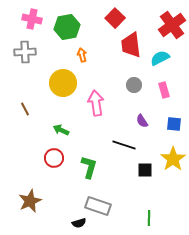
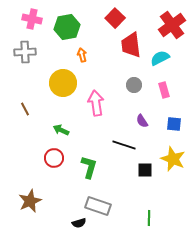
yellow star: rotated 15 degrees counterclockwise
